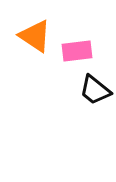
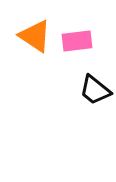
pink rectangle: moved 10 px up
